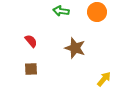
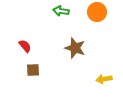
red semicircle: moved 6 px left, 5 px down
brown square: moved 2 px right, 1 px down
yellow arrow: rotated 140 degrees counterclockwise
